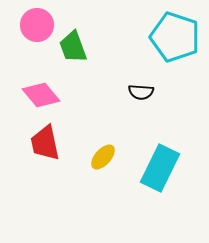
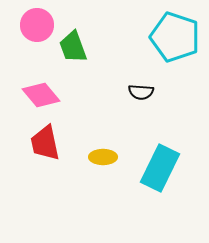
yellow ellipse: rotated 48 degrees clockwise
